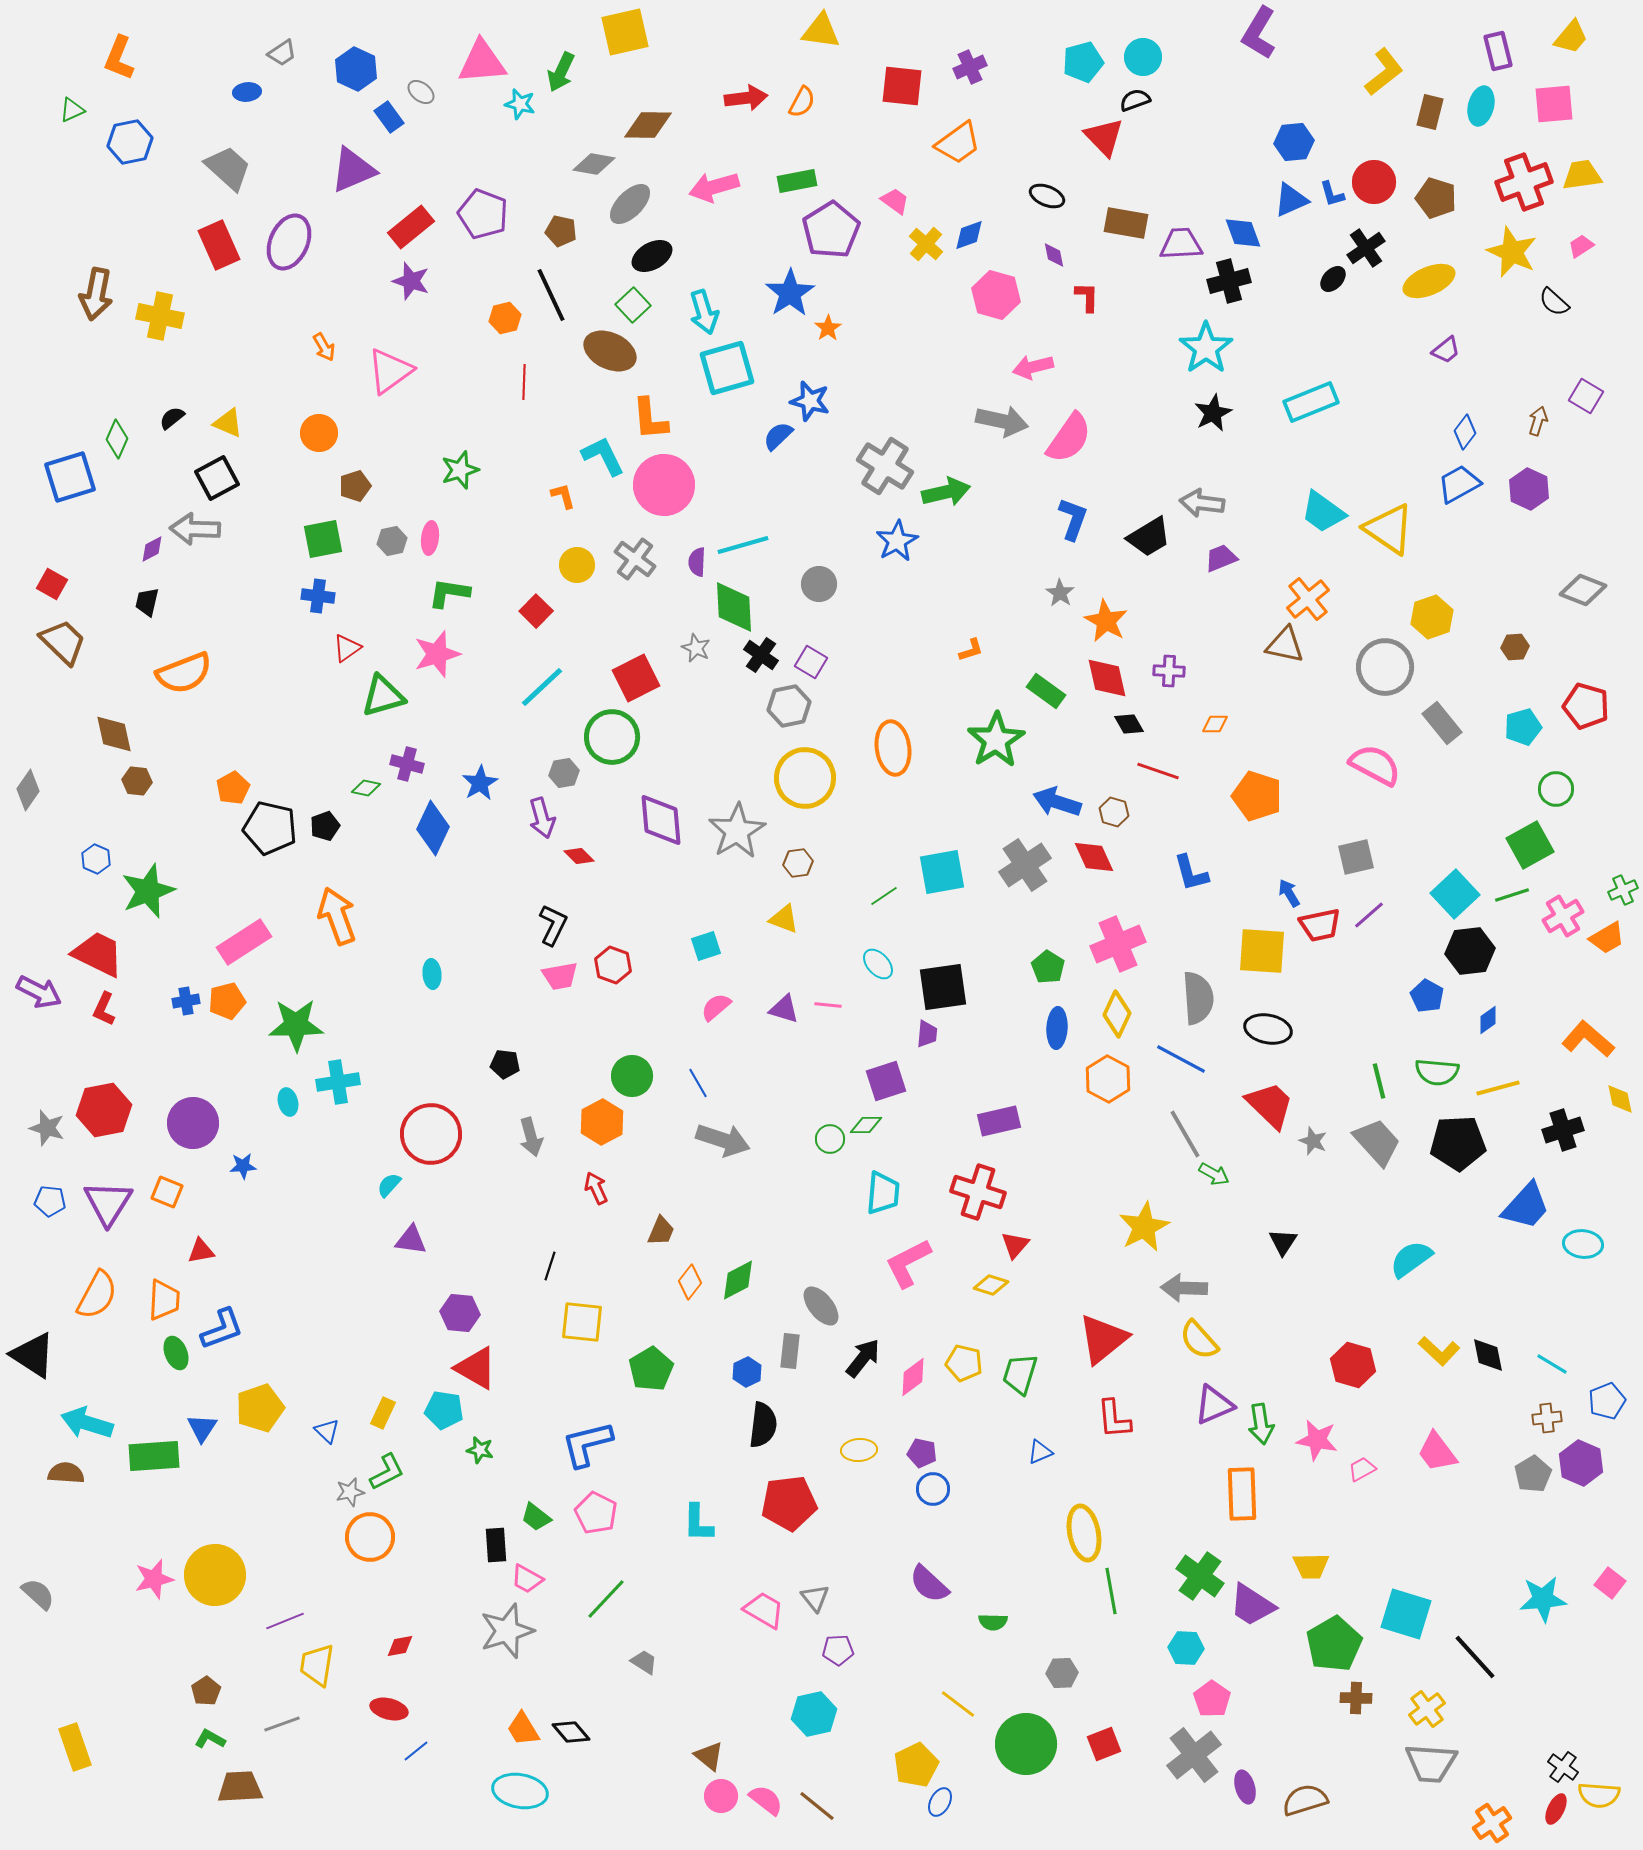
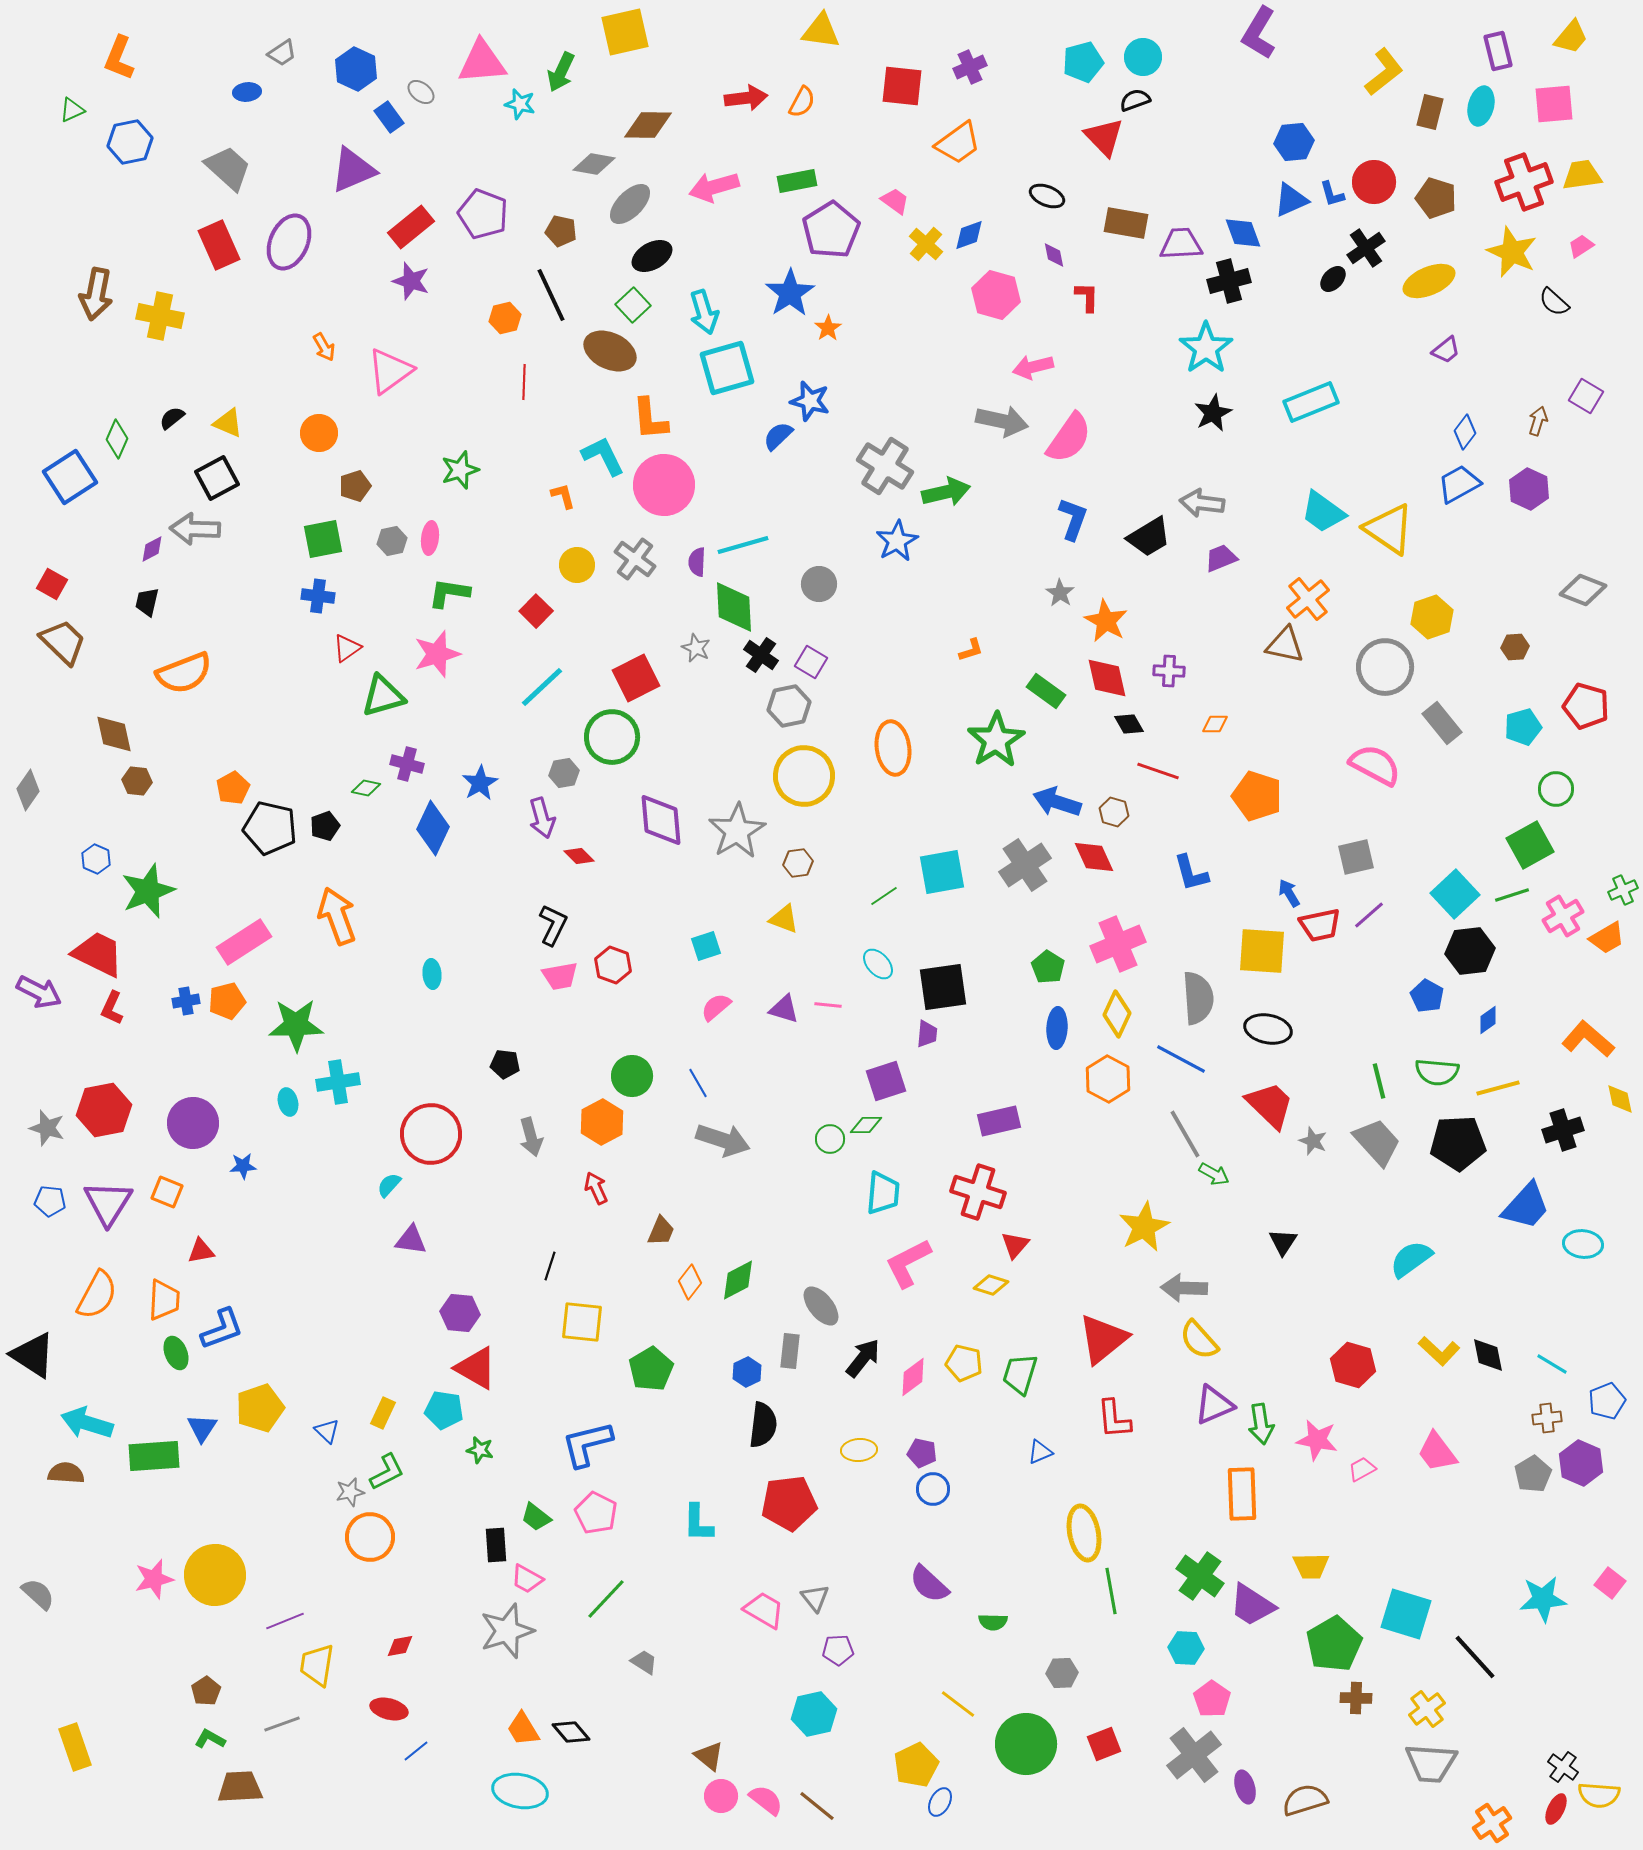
blue square at (70, 477): rotated 16 degrees counterclockwise
yellow circle at (805, 778): moved 1 px left, 2 px up
red L-shape at (104, 1009): moved 8 px right, 1 px up
